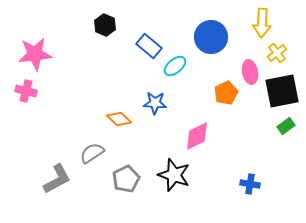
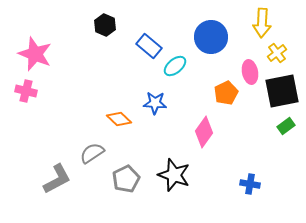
pink star: rotated 28 degrees clockwise
pink diamond: moved 7 px right, 4 px up; rotated 28 degrees counterclockwise
